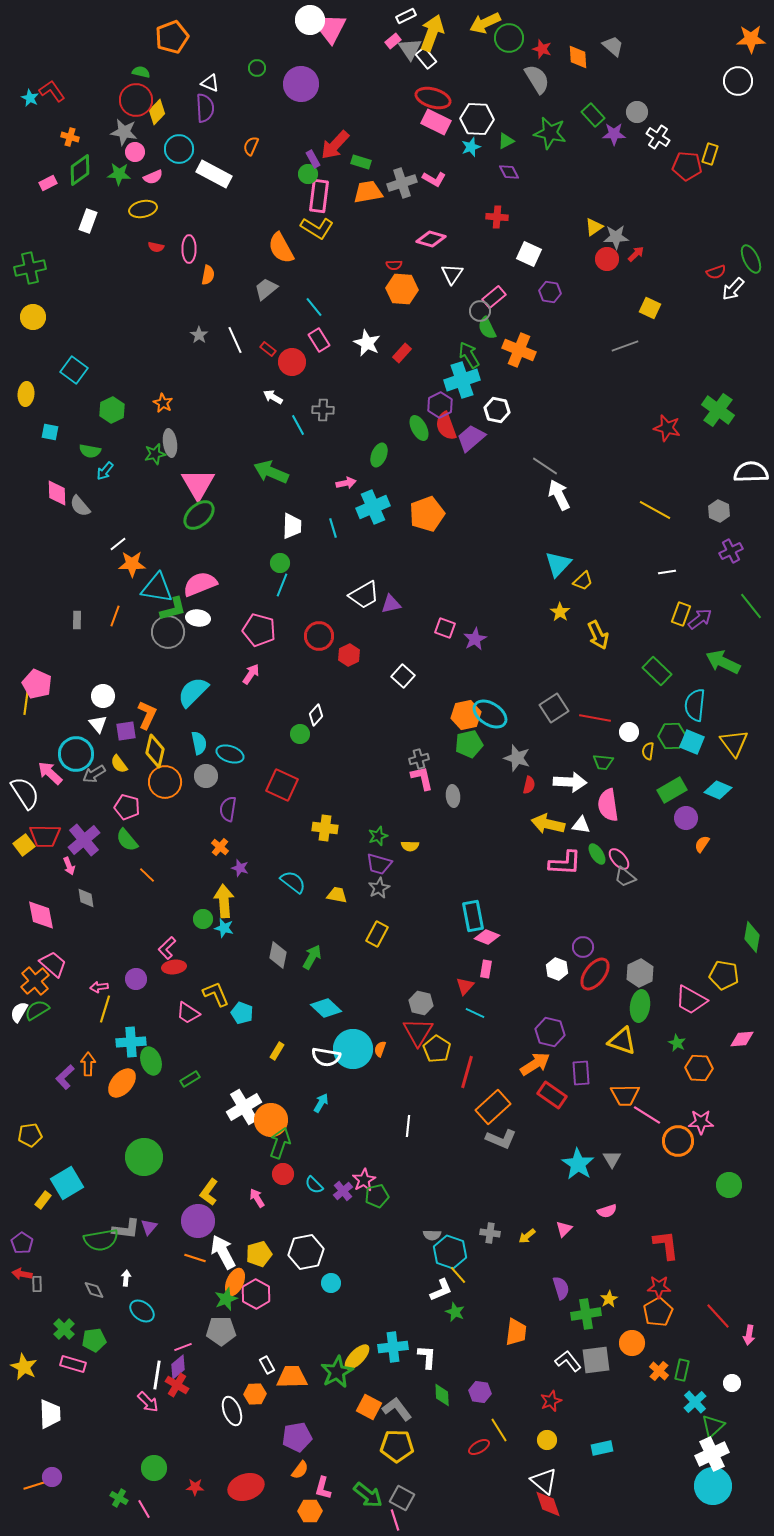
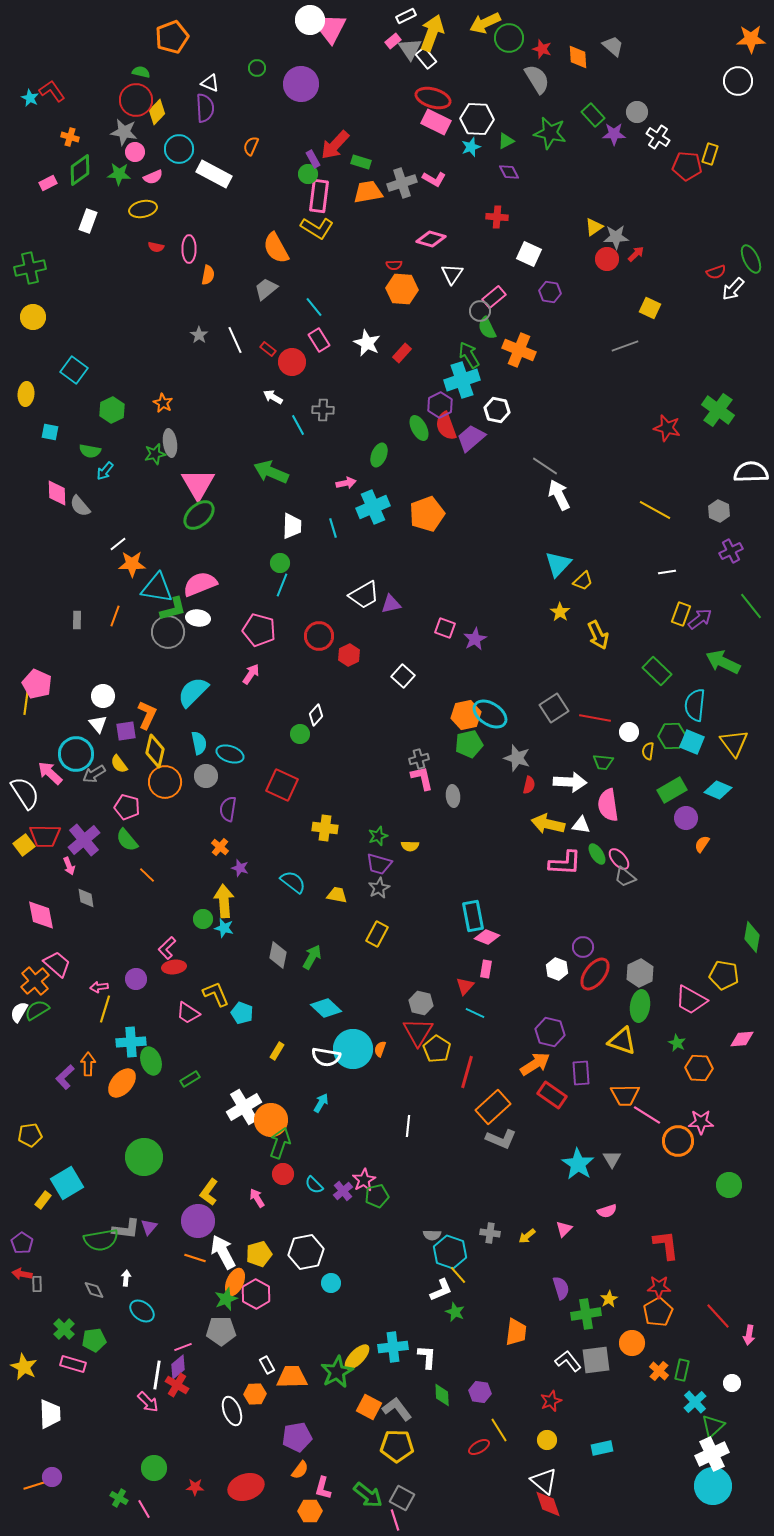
orange semicircle at (281, 248): moved 5 px left
pink trapezoid at (53, 964): moved 4 px right
